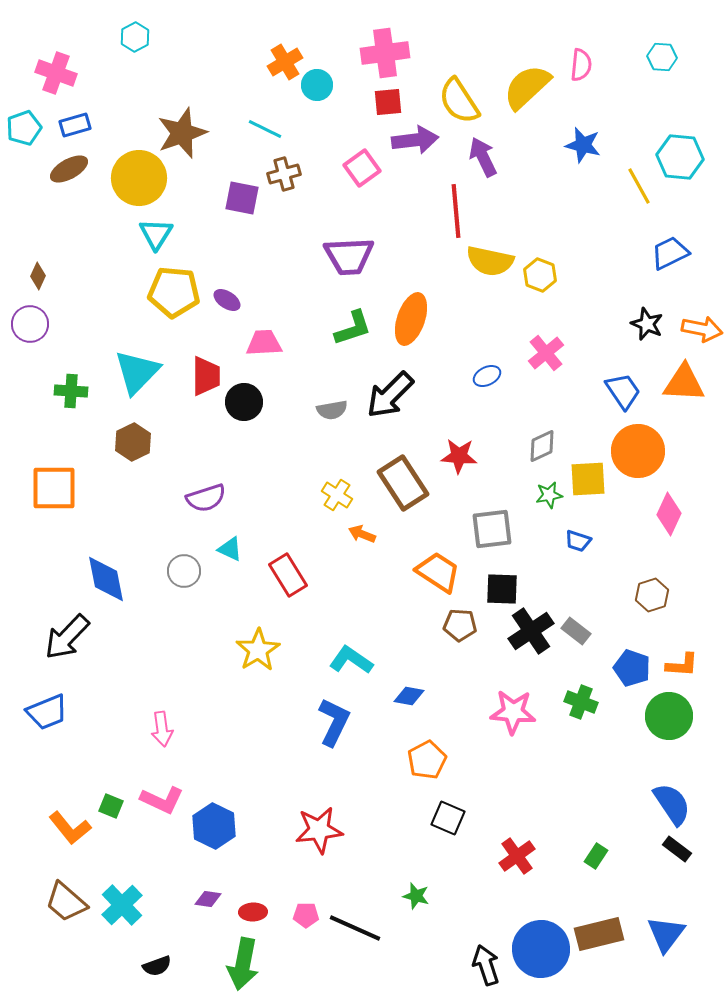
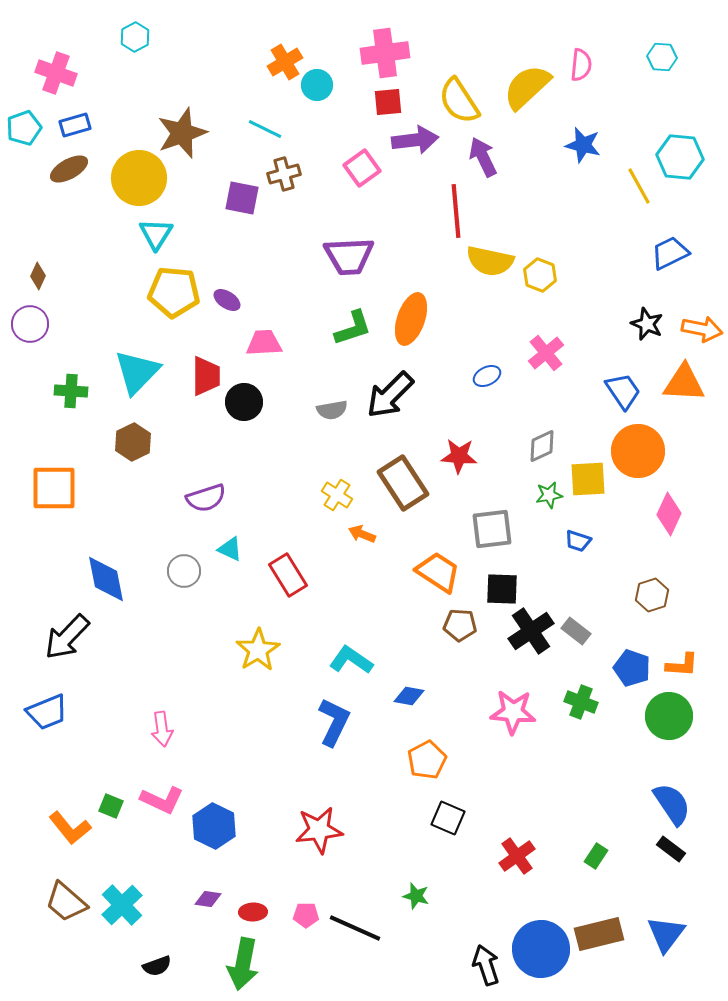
black rectangle at (677, 849): moved 6 px left
